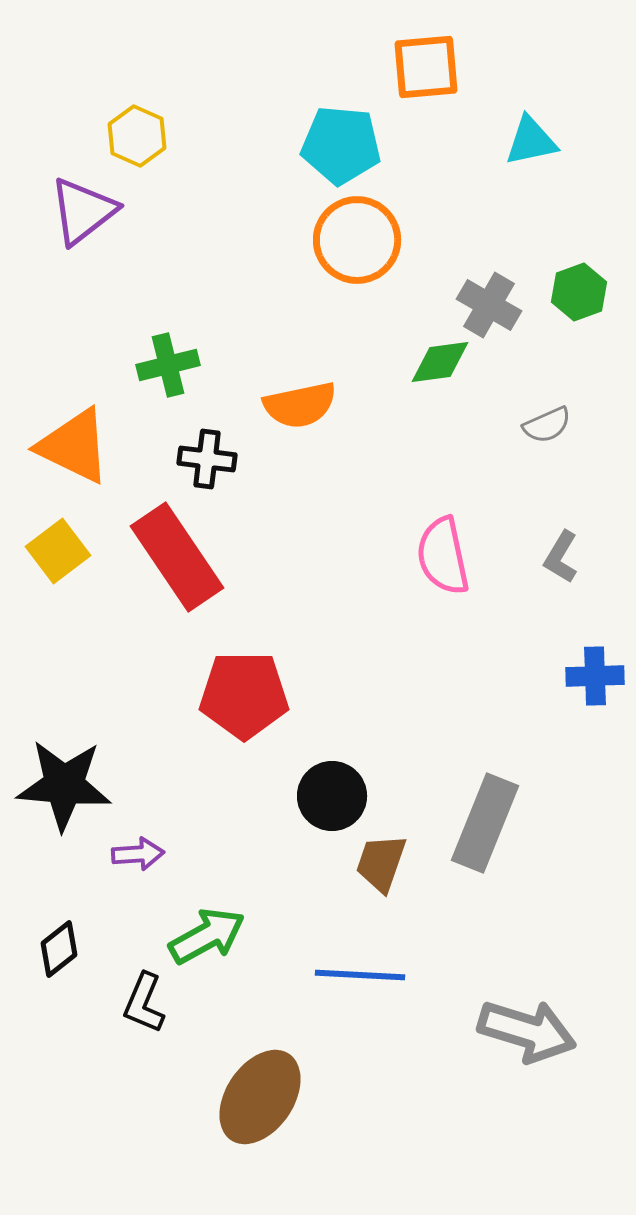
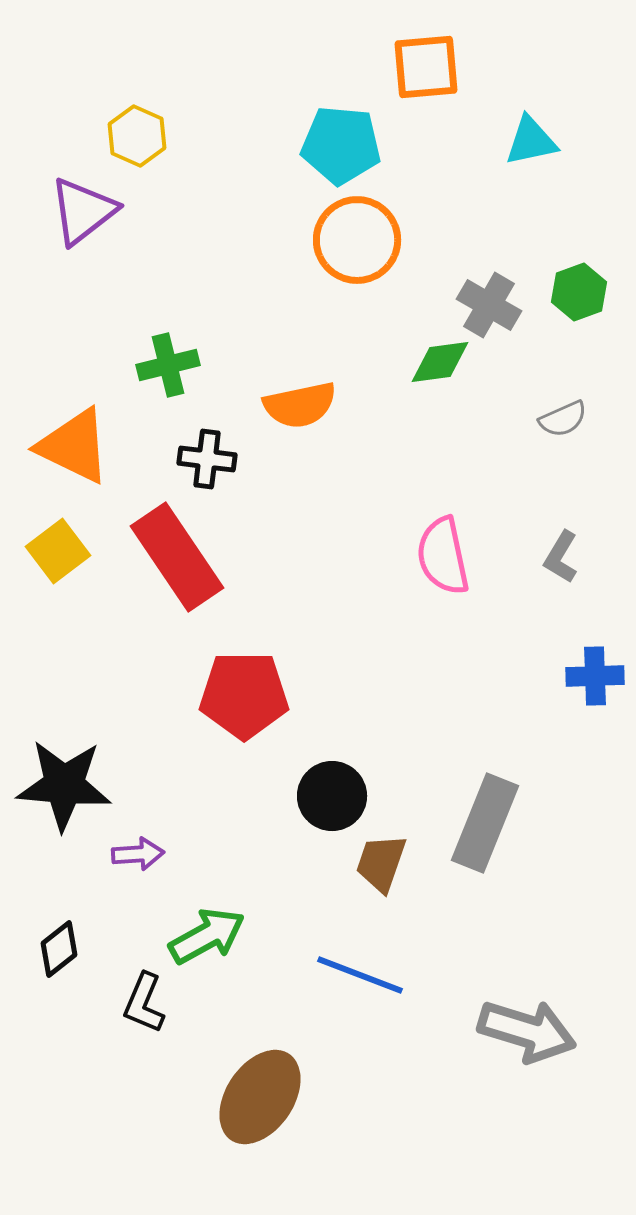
gray semicircle: moved 16 px right, 6 px up
blue line: rotated 18 degrees clockwise
